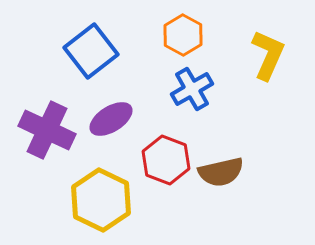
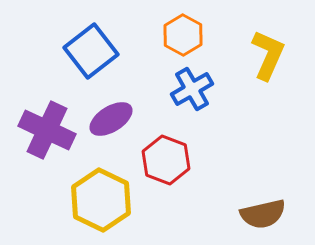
brown semicircle: moved 42 px right, 42 px down
